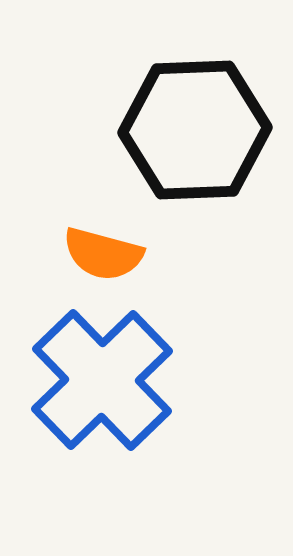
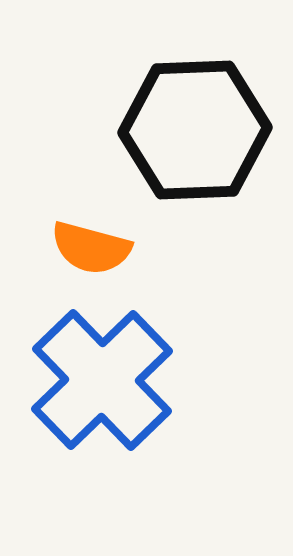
orange semicircle: moved 12 px left, 6 px up
